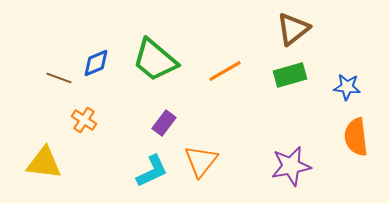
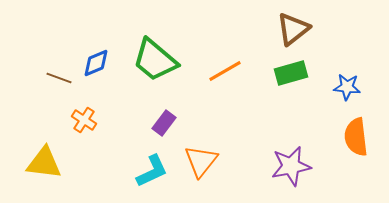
green rectangle: moved 1 px right, 2 px up
